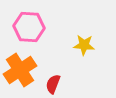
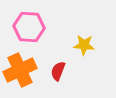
orange cross: rotated 8 degrees clockwise
red semicircle: moved 5 px right, 13 px up
